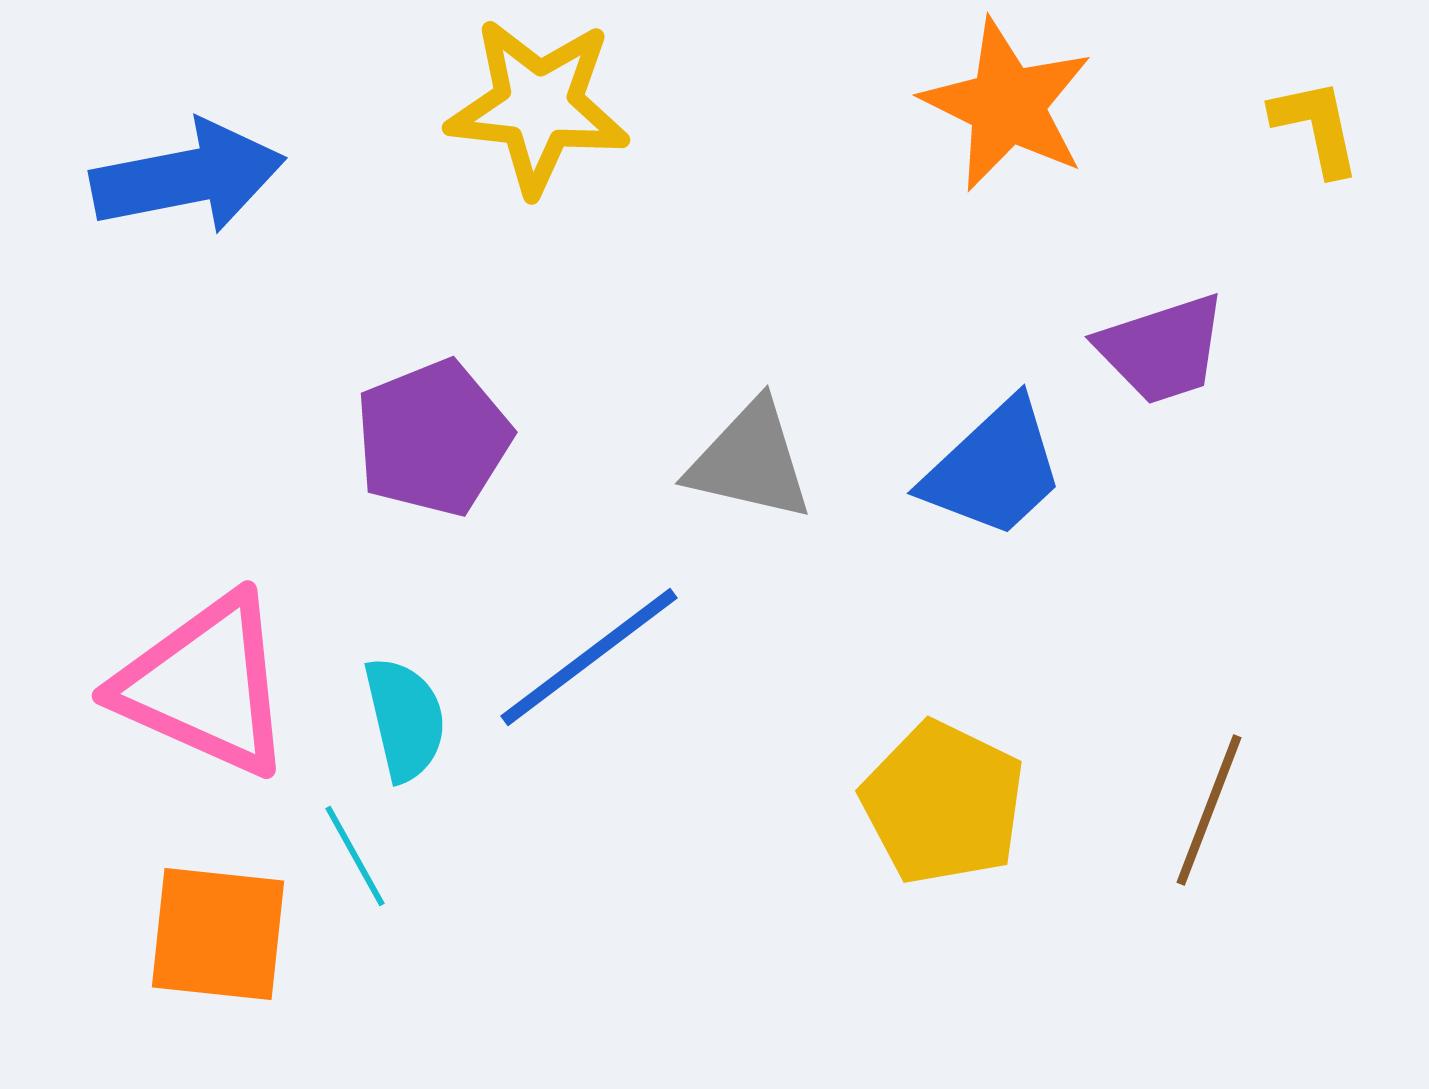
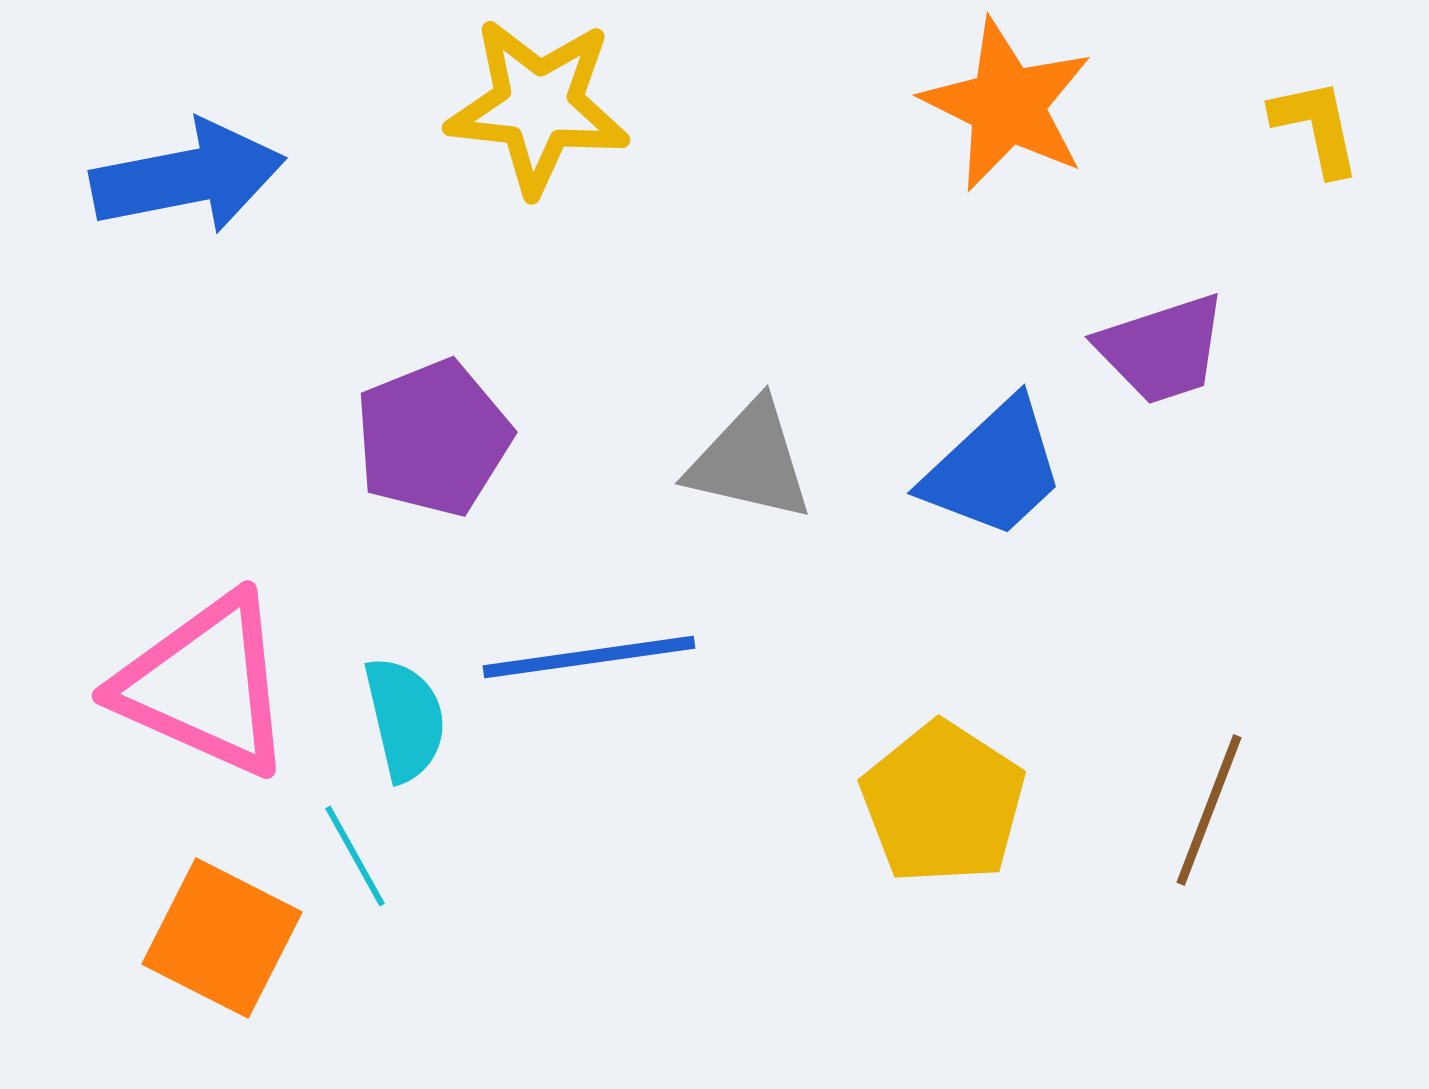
blue line: rotated 29 degrees clockwise
yellow pentagon: rotated 7 degrees clockwise
orange square: moved 4 px right, 4 px down; rotated 21 degrees clockwise
